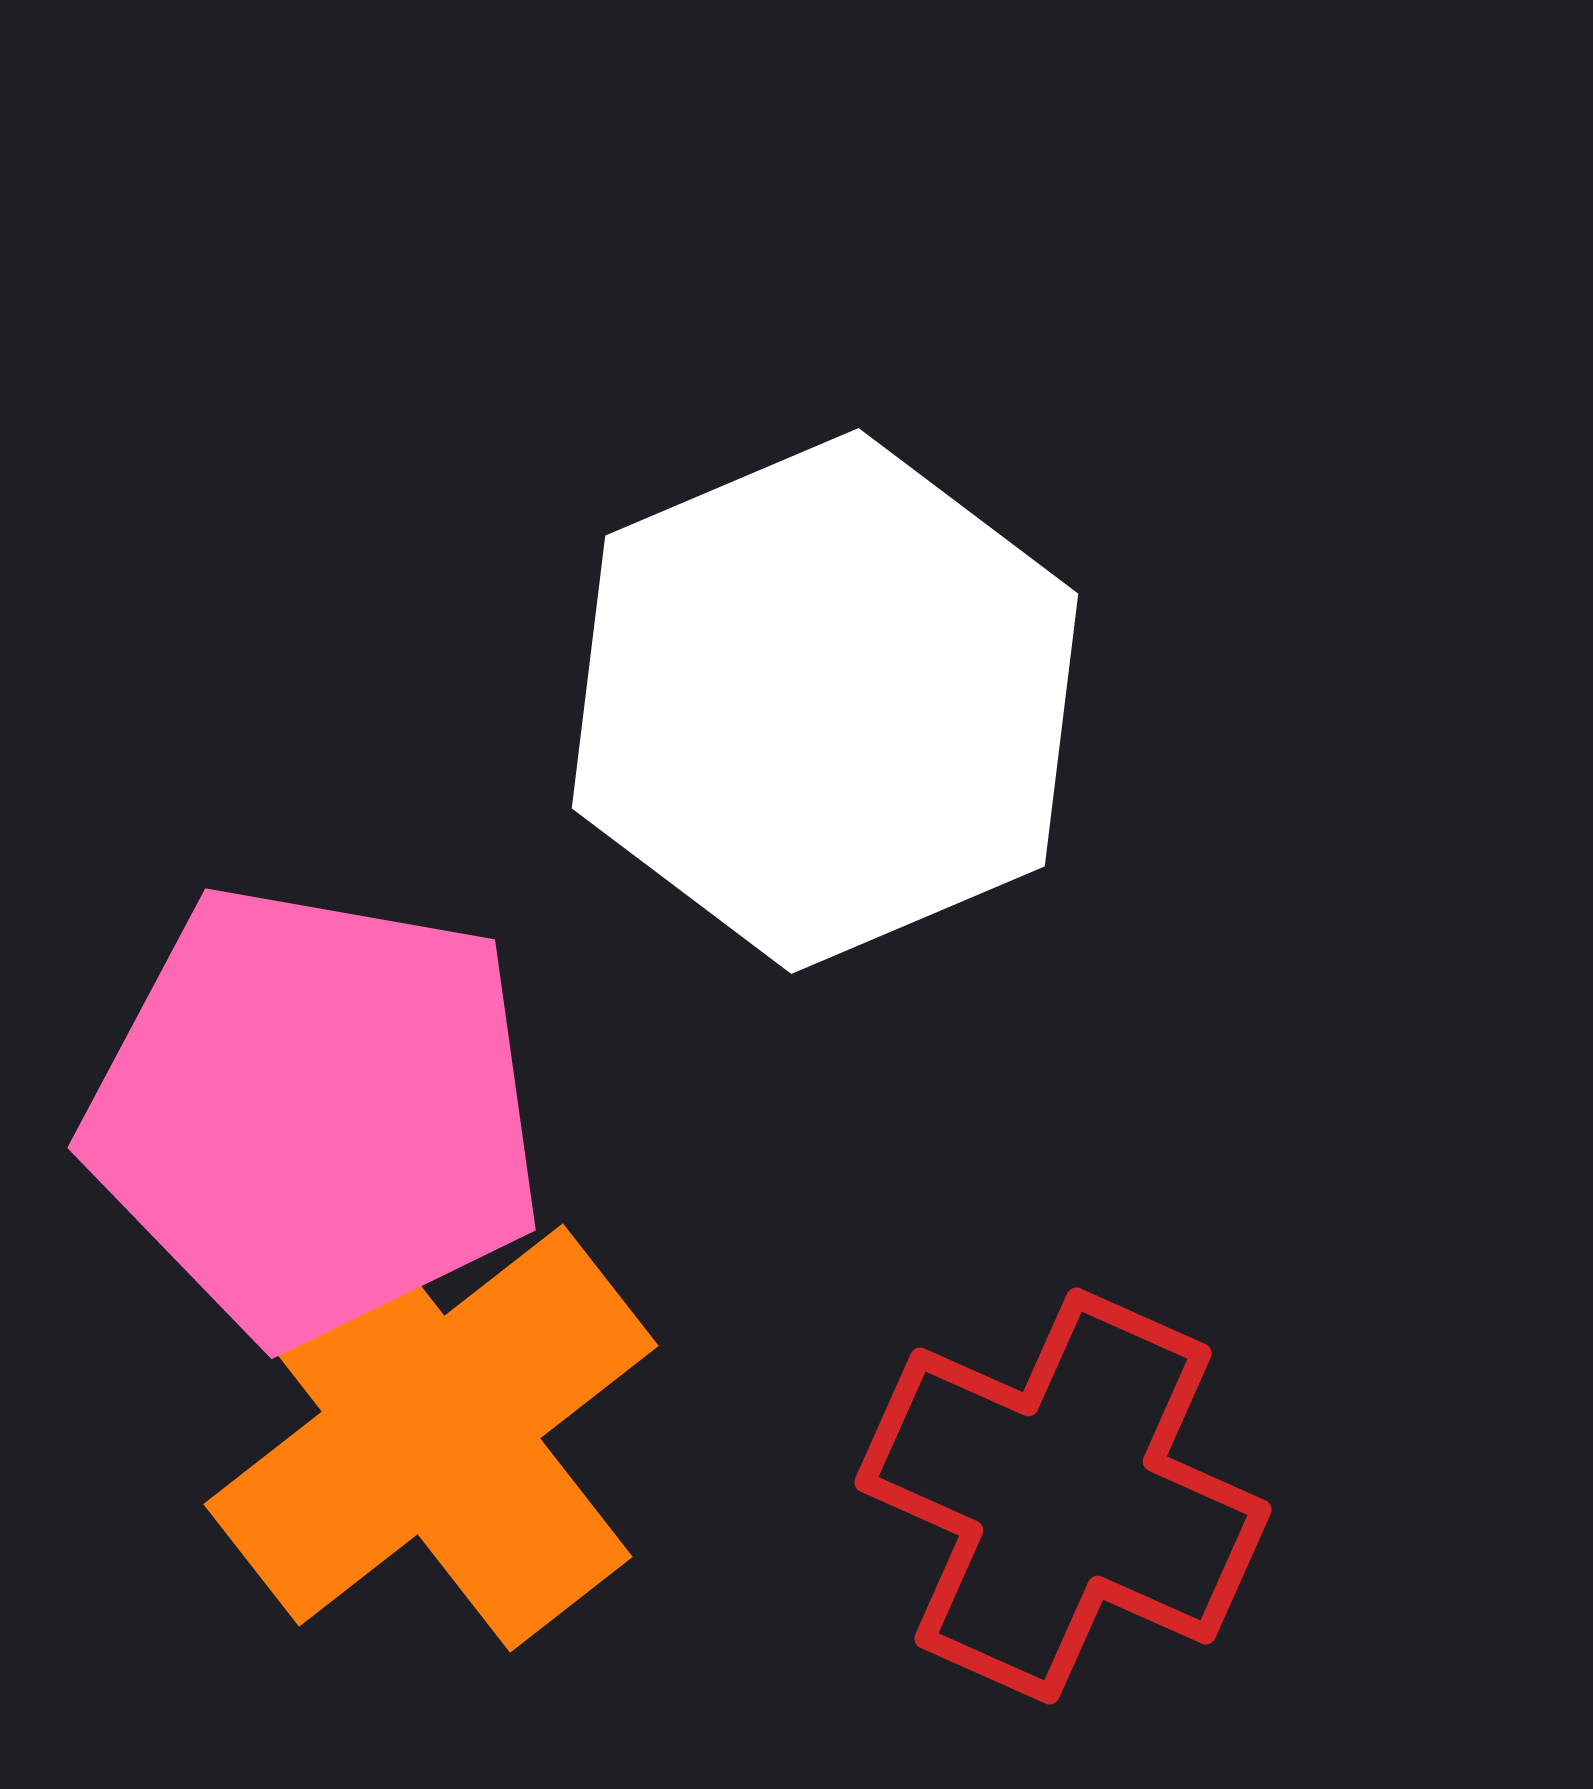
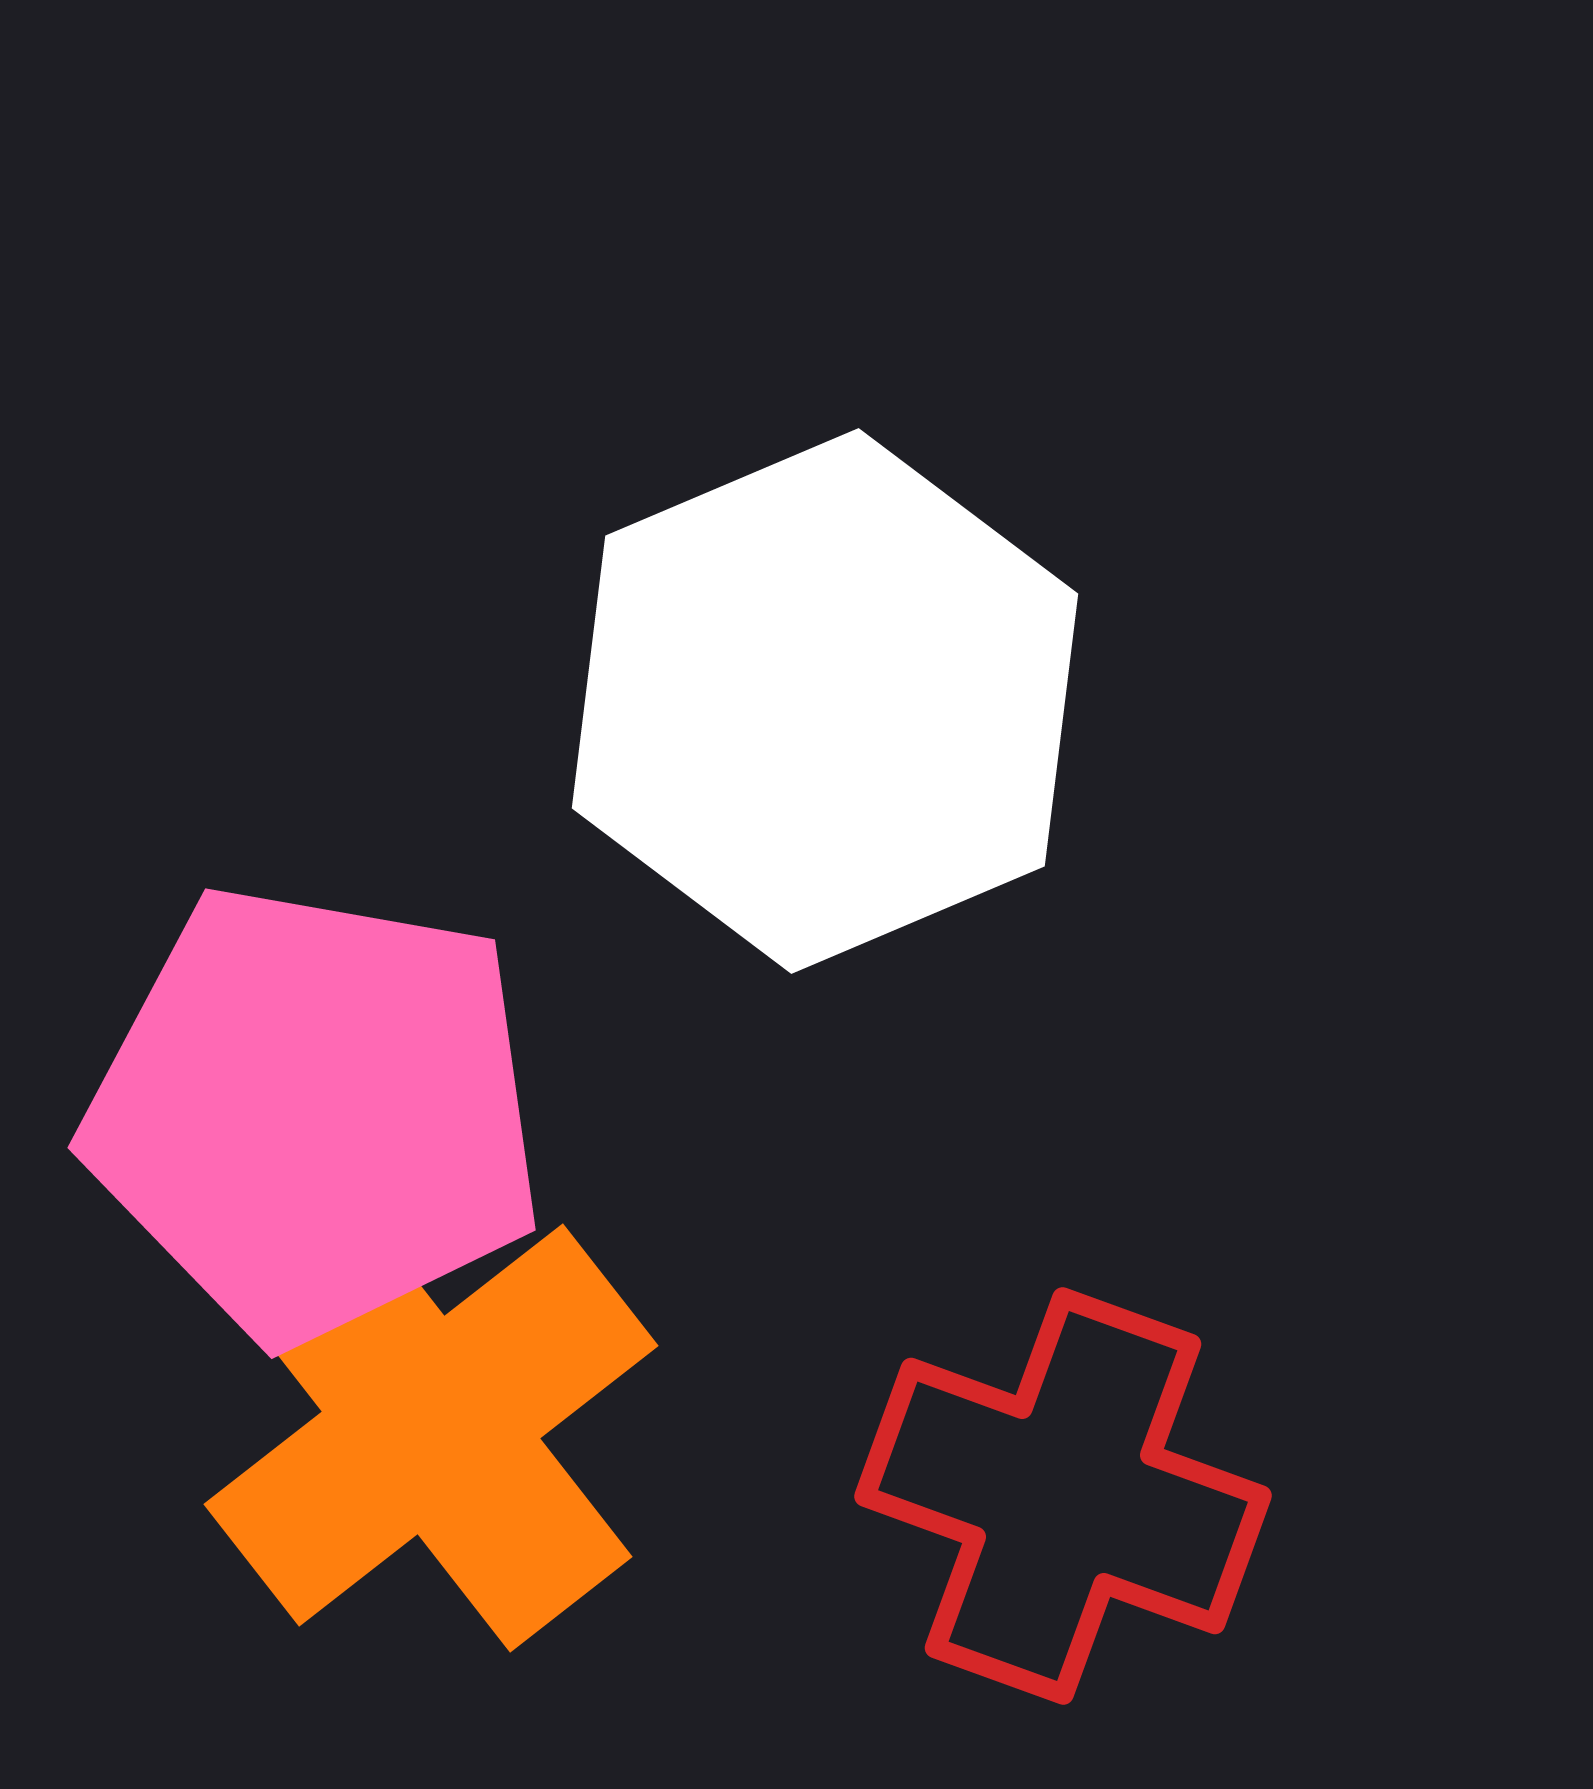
red cross: rotated 4 degrees counterclockwise
